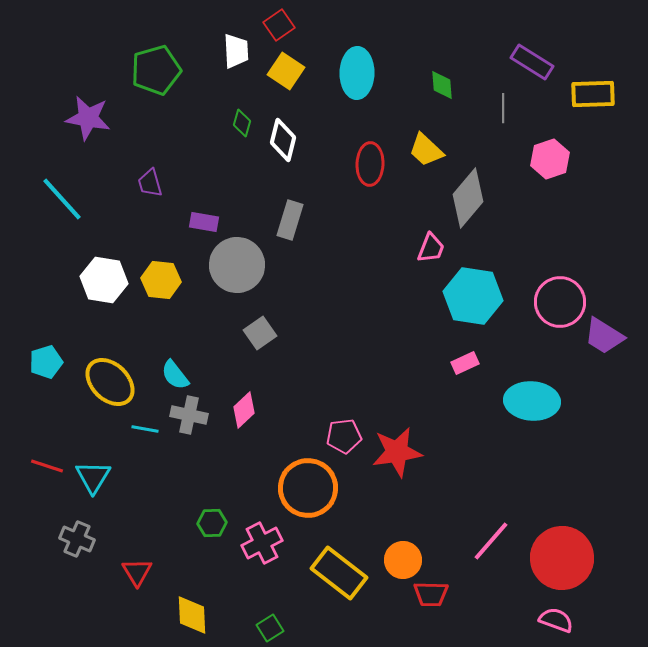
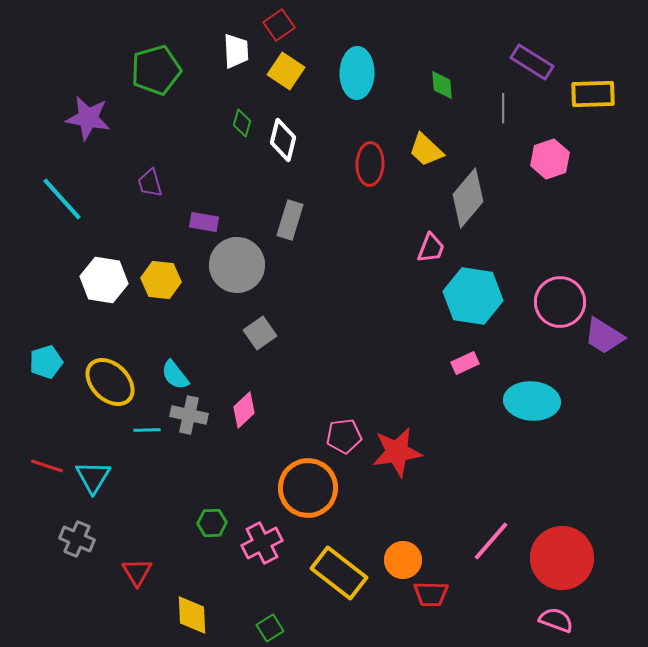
cyan line at (145, 429): moved 2 px right, 1 px down; rotated 12 degrees counterclockwise
